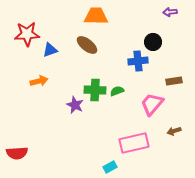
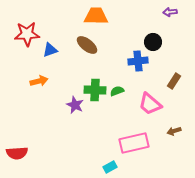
brown rectangle: rotated 49 degrees counterclockwise
pink trapezoid: moved 2 px left; rotated 90 degrees counterclockwise
